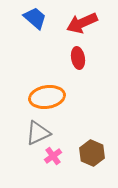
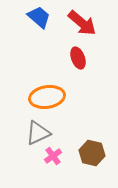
blue trapezoid: moved 4 px right, 1 px up
red arrow: rotated 116 degrees counterclockwise
red ellipse: rotated 10 degrees counterclockwise
brown hexagon: rotated 10 degrees counterclockwise
